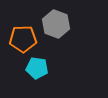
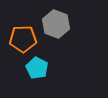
cyan pentagon: rotated 20 degrees clockwise
